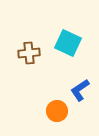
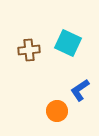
brown cross: moved 3 px up
